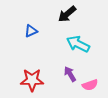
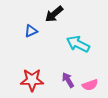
black arrow: moved 13 px left
purple arrow: moved 2 px left, 6 px down
